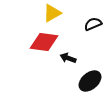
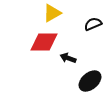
red diamond: rotated 8 degrees counterclockwise
